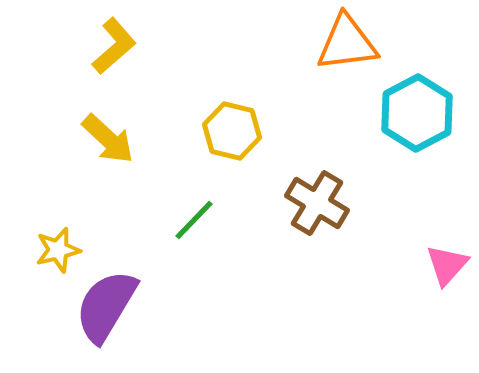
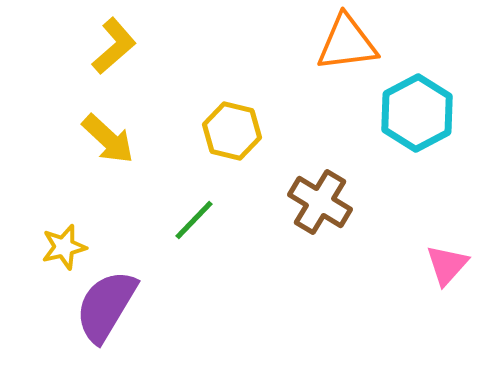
brown cross: moved 3 px right, 1 px up
yellow star: moved 6 px right, 3 px up
